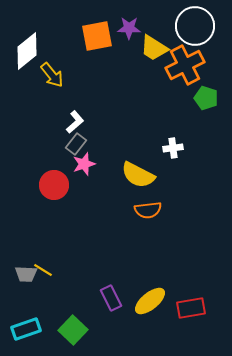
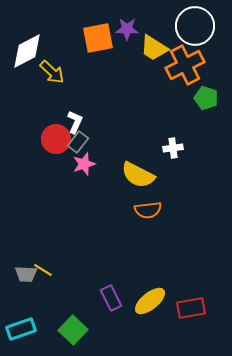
purple star: moved 2 px left, 1 px down
orange square: moved 1 px right, 2 px down
white diamond: rotated 12 degrees clockwise
yellow arrow: moved 3 px up; rotated 8 degrees counterclockwise
white L-shape: rotated 25 degrees counterclockwise
gray rectangle: moved 2 px right, 2 px up
red circle: moved 2 px right, 46 px up
cyan rectangle: moved 5 px left
